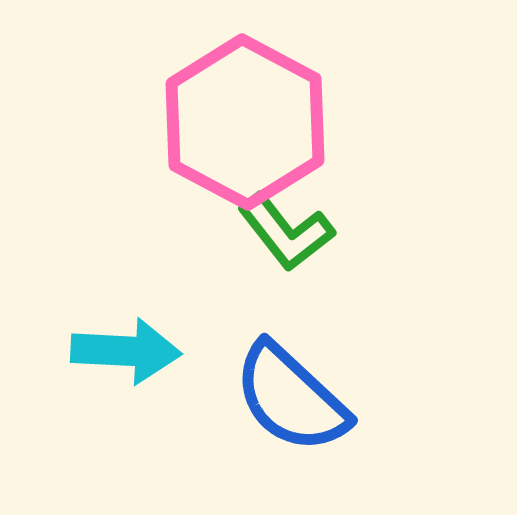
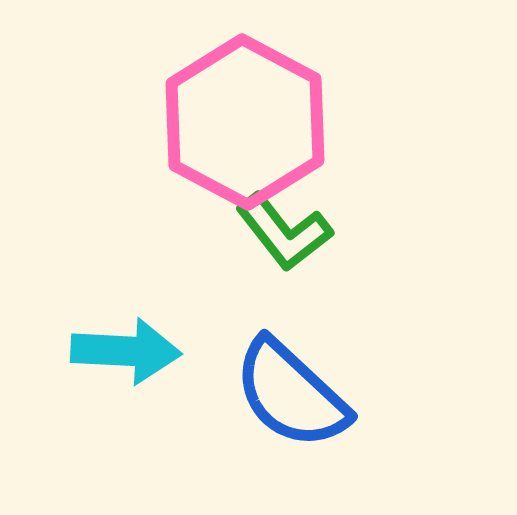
green L-shape: moved 2 px left
blue semicircle: moved 4 px up
